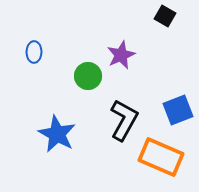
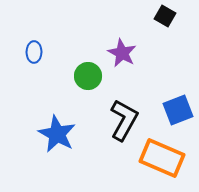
purple star: moved 1 px right, 2 px up; rotated 20 degrees counterclockwise
orange rectangle: moved 1 px right, 1 px down
